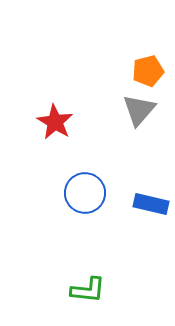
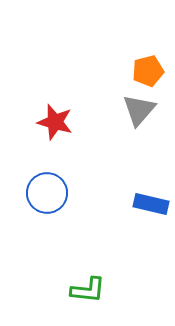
red star: rotated 15 degrees counterclockwise
blue circle: moved 38 px left
